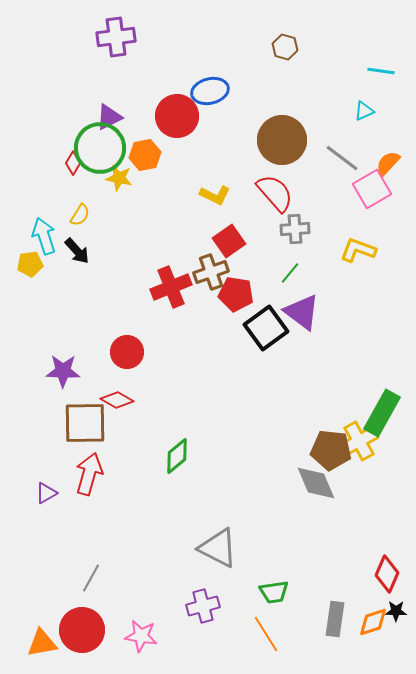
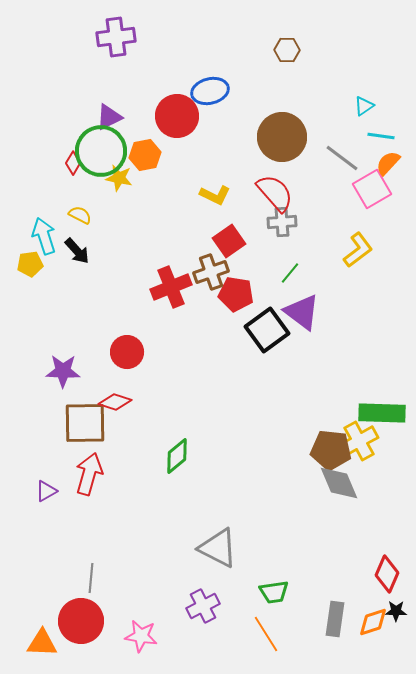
brown hexagon at (285, 47): moved 2 px right, 3 px down; rotated 15 degrees counterclockwise
cyan line at (381, 71): moved 65 px down
cyan triangle at (364, 111): moved 5 px up; rotated 10 degrees counterclockwise
brown circle at (282, 140): moved 3 px up
green circle at (100, 148): moved 1 px right, 3 px down
yellow semicircle at (80, 215): rotated 95 degrees counterclockwise
gray cross at (295, 229): moved 13 px left, 7 px up
yellow L-shape at (358, 250): rotated 123 degrees clockwise
black square at (266, 328): moved 1 px right, 2 px down
red diamond at (117, 400): moved 2 px left, 2 px down; rotated 12 degrees counterclockwise
green rectangle at (382, 413): rotated 63 degrees clockwise
gray diamond at (316, 483): moved 23 px right
purple triangle at (46, 493): moved 2 px up
gray line at (91, 578): rotated 24 degrees counterclockwise
purple cross at (203, 606): rotated 12 degrees counterclockwise
red circle at (82, 630): moved 1 px left, 9 px up
orange triangle at (42, 643): rotated 12 degrees clockwise
